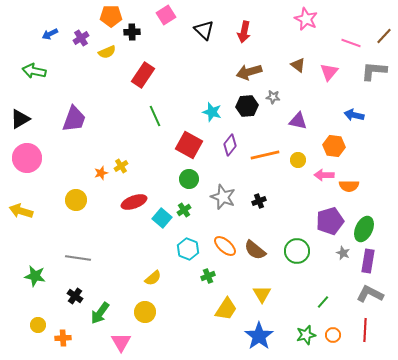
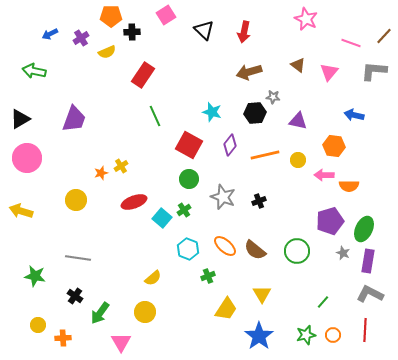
black hexagon at (247, 106): moved 8 px right, 7 px down
